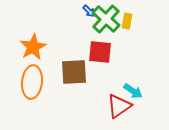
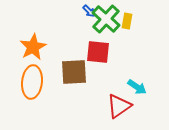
red square: moved 2 px left
cyan arrow: moved 4 px right, 4 px up
